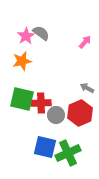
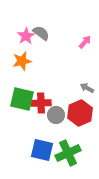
blue square: moved 3 px left, 3 px down
